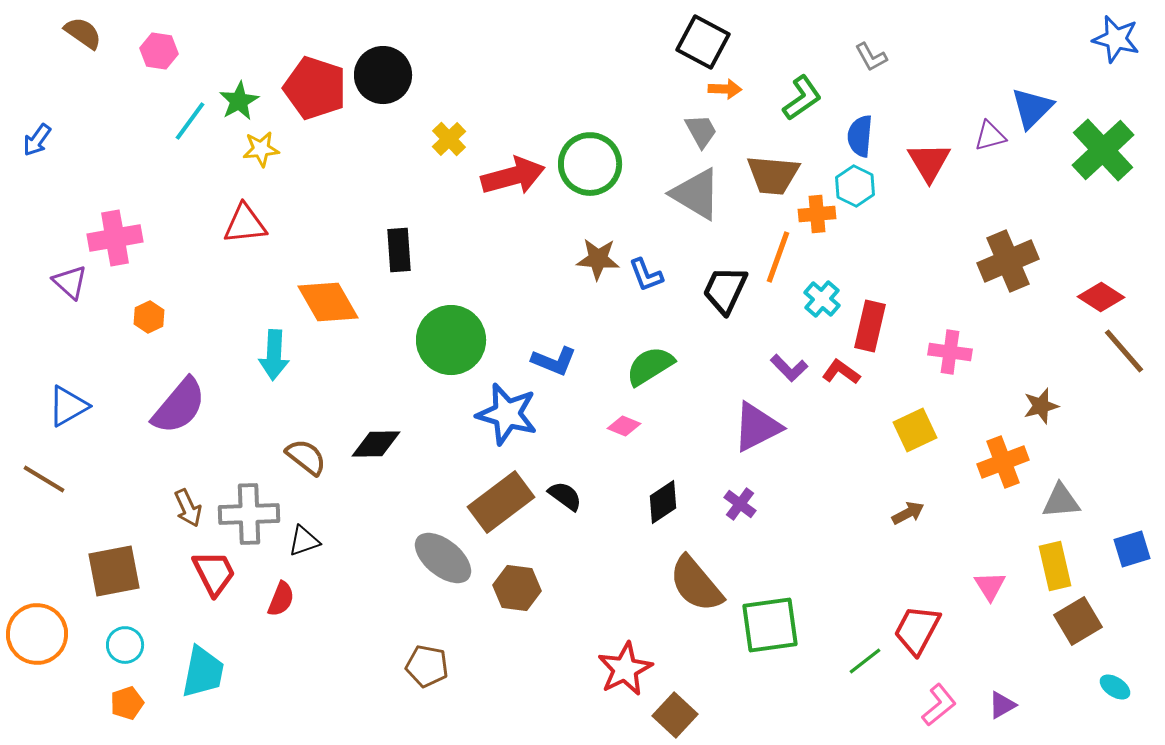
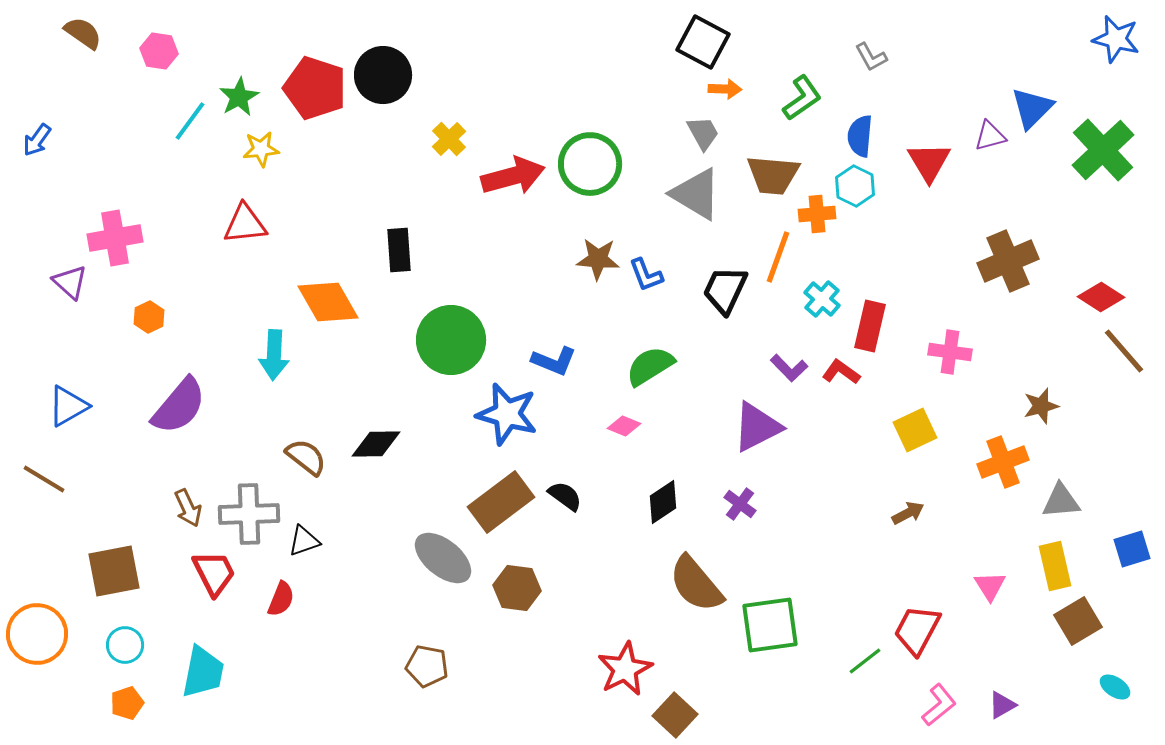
green star at (239, 101): moved 4 px up
gray trapezoid at (701, 131): moved 2 px right, 2 px down
